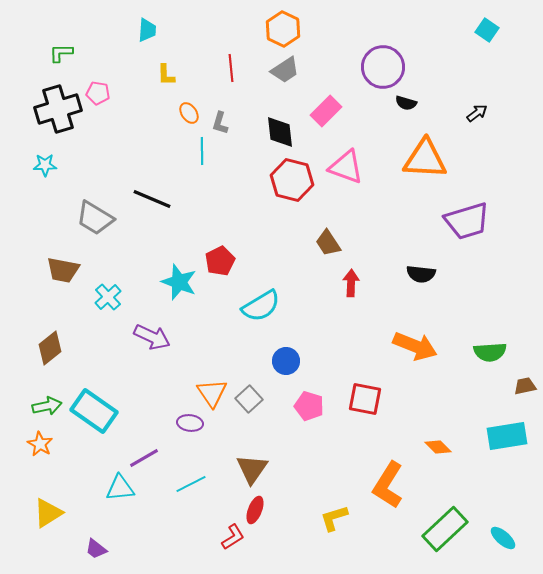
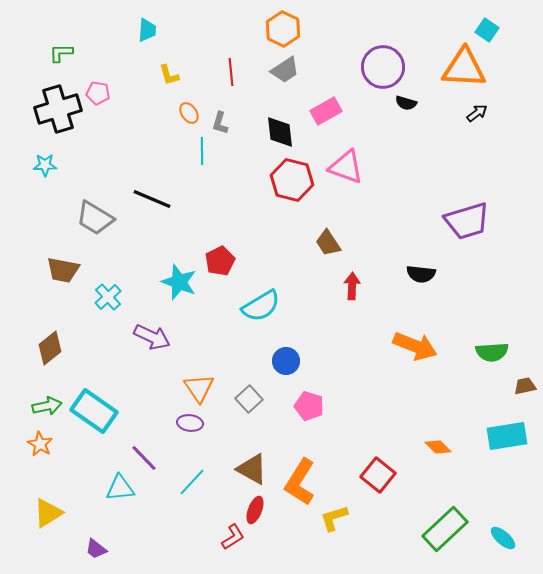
red line at (231, 68): moved 4 px down
yellow L-shape at (166, 75): moved 3 px right; rotated 15 degrees counterclockwise
pink rectangle at (326, 111): rotated 16 degrees clockwise
orange triangle at (425, 159): moved 39 px right, 91 px up
red arrow at (351, 283): moved 1 px right, 3 px down
green semicircle at (490, 352): moved 2 px right
orange triangle at (212, 393): moved 13 px left, 5 px up
red square at (365, 399): moved 13 px right, 76 px down; rotated 28 degrees clockwise
purple line at (144, 458): rotated 76 degrees clockwise
brown triangle at (252, 469): rotated 36 degrees counterclockwise
cyan line at (191, 484): moved 1 px right, 2 px up; rotated 20 degrees counterclockwise
orange L-shape at (388, 485): moved 88 px left, 3 px up
